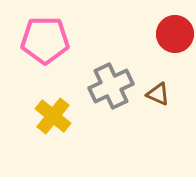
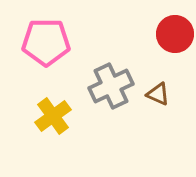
pink pentagon: moved 1 px right, 2 px down
yellow cross: rotated 15 degrees clockwise
